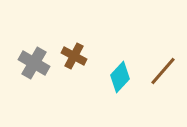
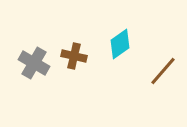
brown cross: rotated 15 degrees counterclockwise
cyan diamond: moved 33 px up; rotated 12 degrees clockwise
